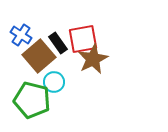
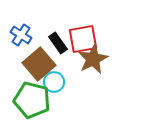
brown square: moved 8 px down
